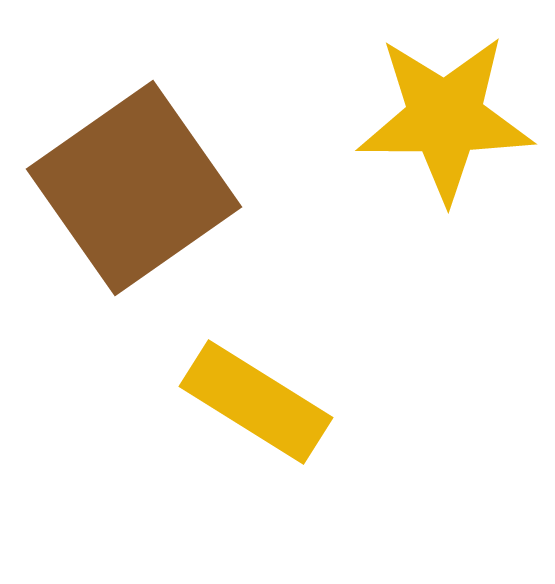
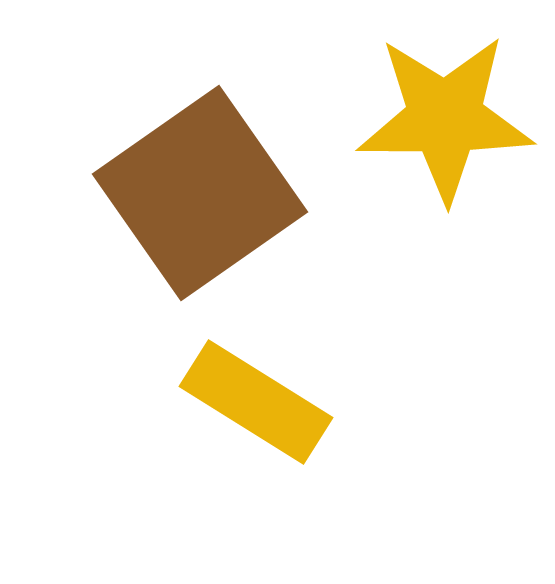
brown square: moved 66 px right, 5 px down
